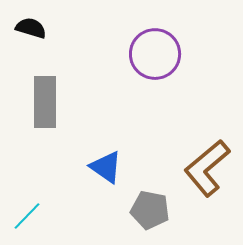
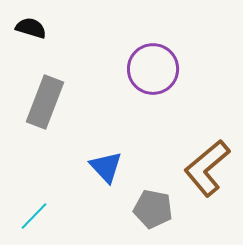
purple circle: moved 2 px left, 15 px down
gray rectangle: rotated 21 degrees clockwise
blue triangle: rotated 12 degrees clockwise
gray pentagon: moved 3 px right, 1 px up
cyan line: moved 7 px right
